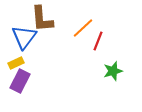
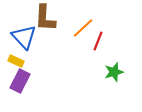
brown L-shape: moved 3 px right, 1 px up; rotated 8 degrees clockwise
blue triangle: rotated 20 degrees counterclockwise
yellow rectangle: moved 2 px up; rotated 49 degrees clockwise
green star: moved 1 px right, 1 px down
